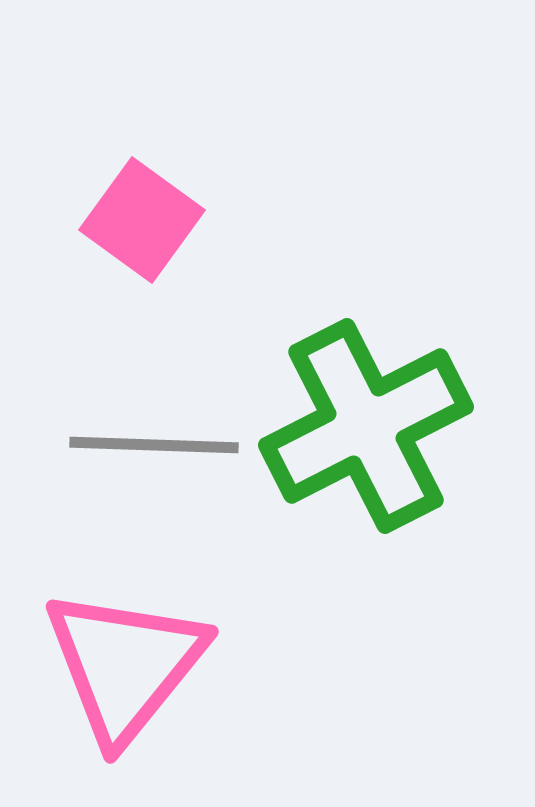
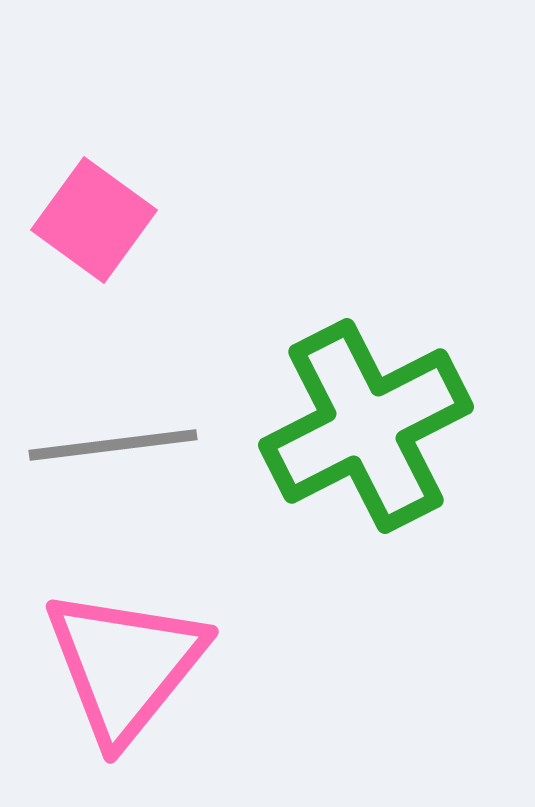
pink square: moved 48 px left
gray line: moved 41 px left; rotated 9 degrees counterclockwise
